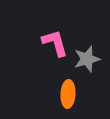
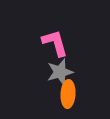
gray star: moved 27 px left, 13 px down
